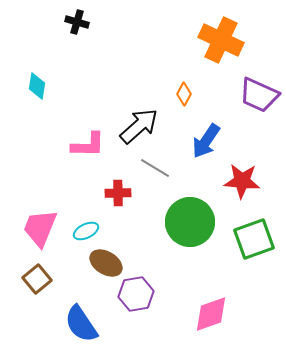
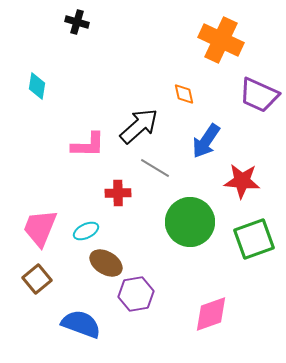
orange diamond: rotated 40 degrees counterclockwise
blue semicircle: rotated 144 degrees clockwise
